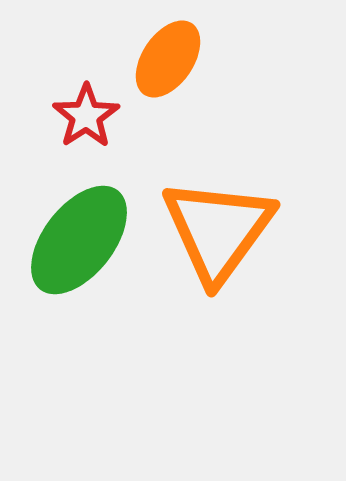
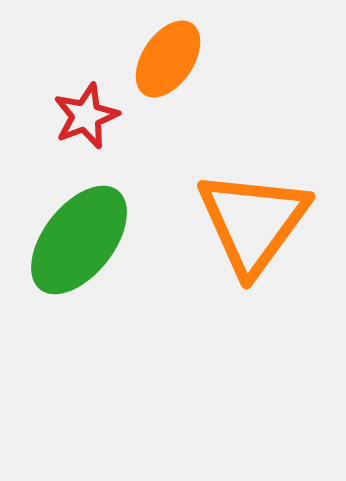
red star: rotated 12 degrees clockwise
orange triangle: moved 35 px right, 8 px up
